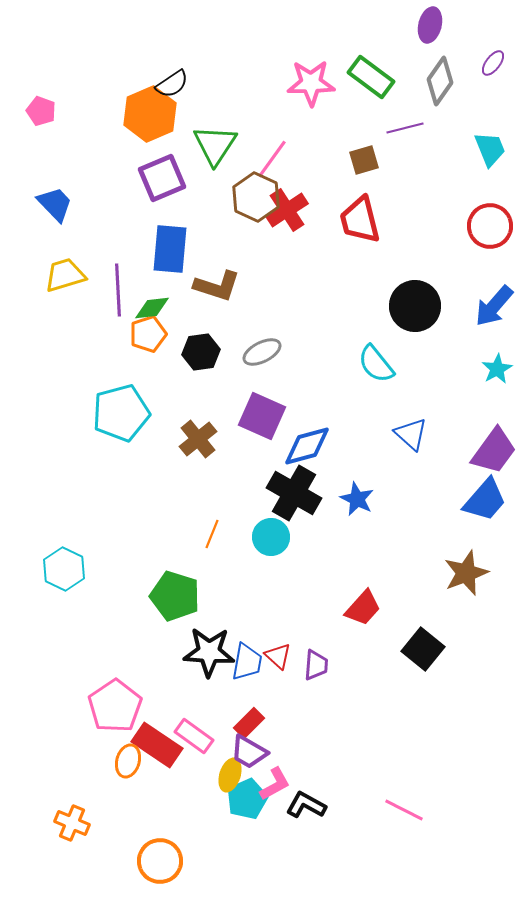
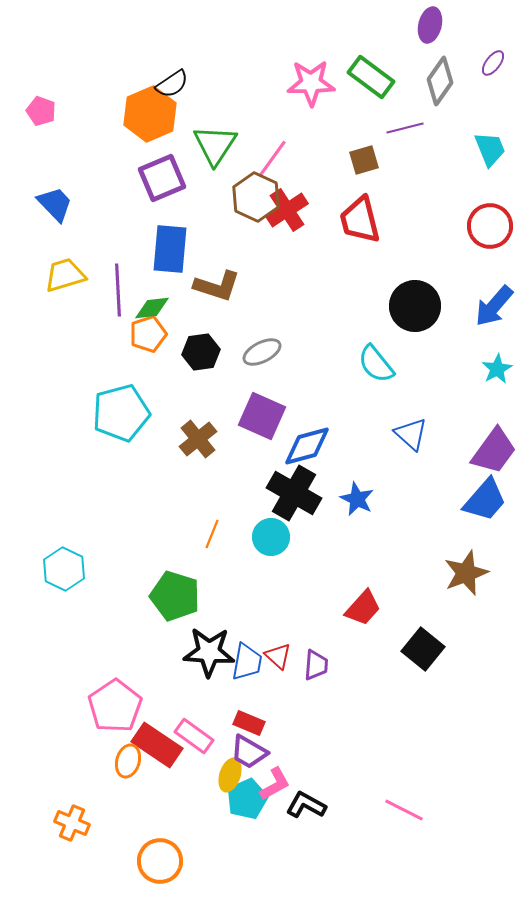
red rectangle at (249, 723): rotated 68 degrees clockwise
